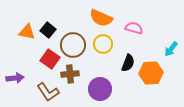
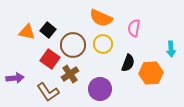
pink semicircle: rotated 96 degrees counterclockwise
cyan arrow: rotated 42 degrees counterclockwise
brown cross: rotated 30 degrees counterclockwise
